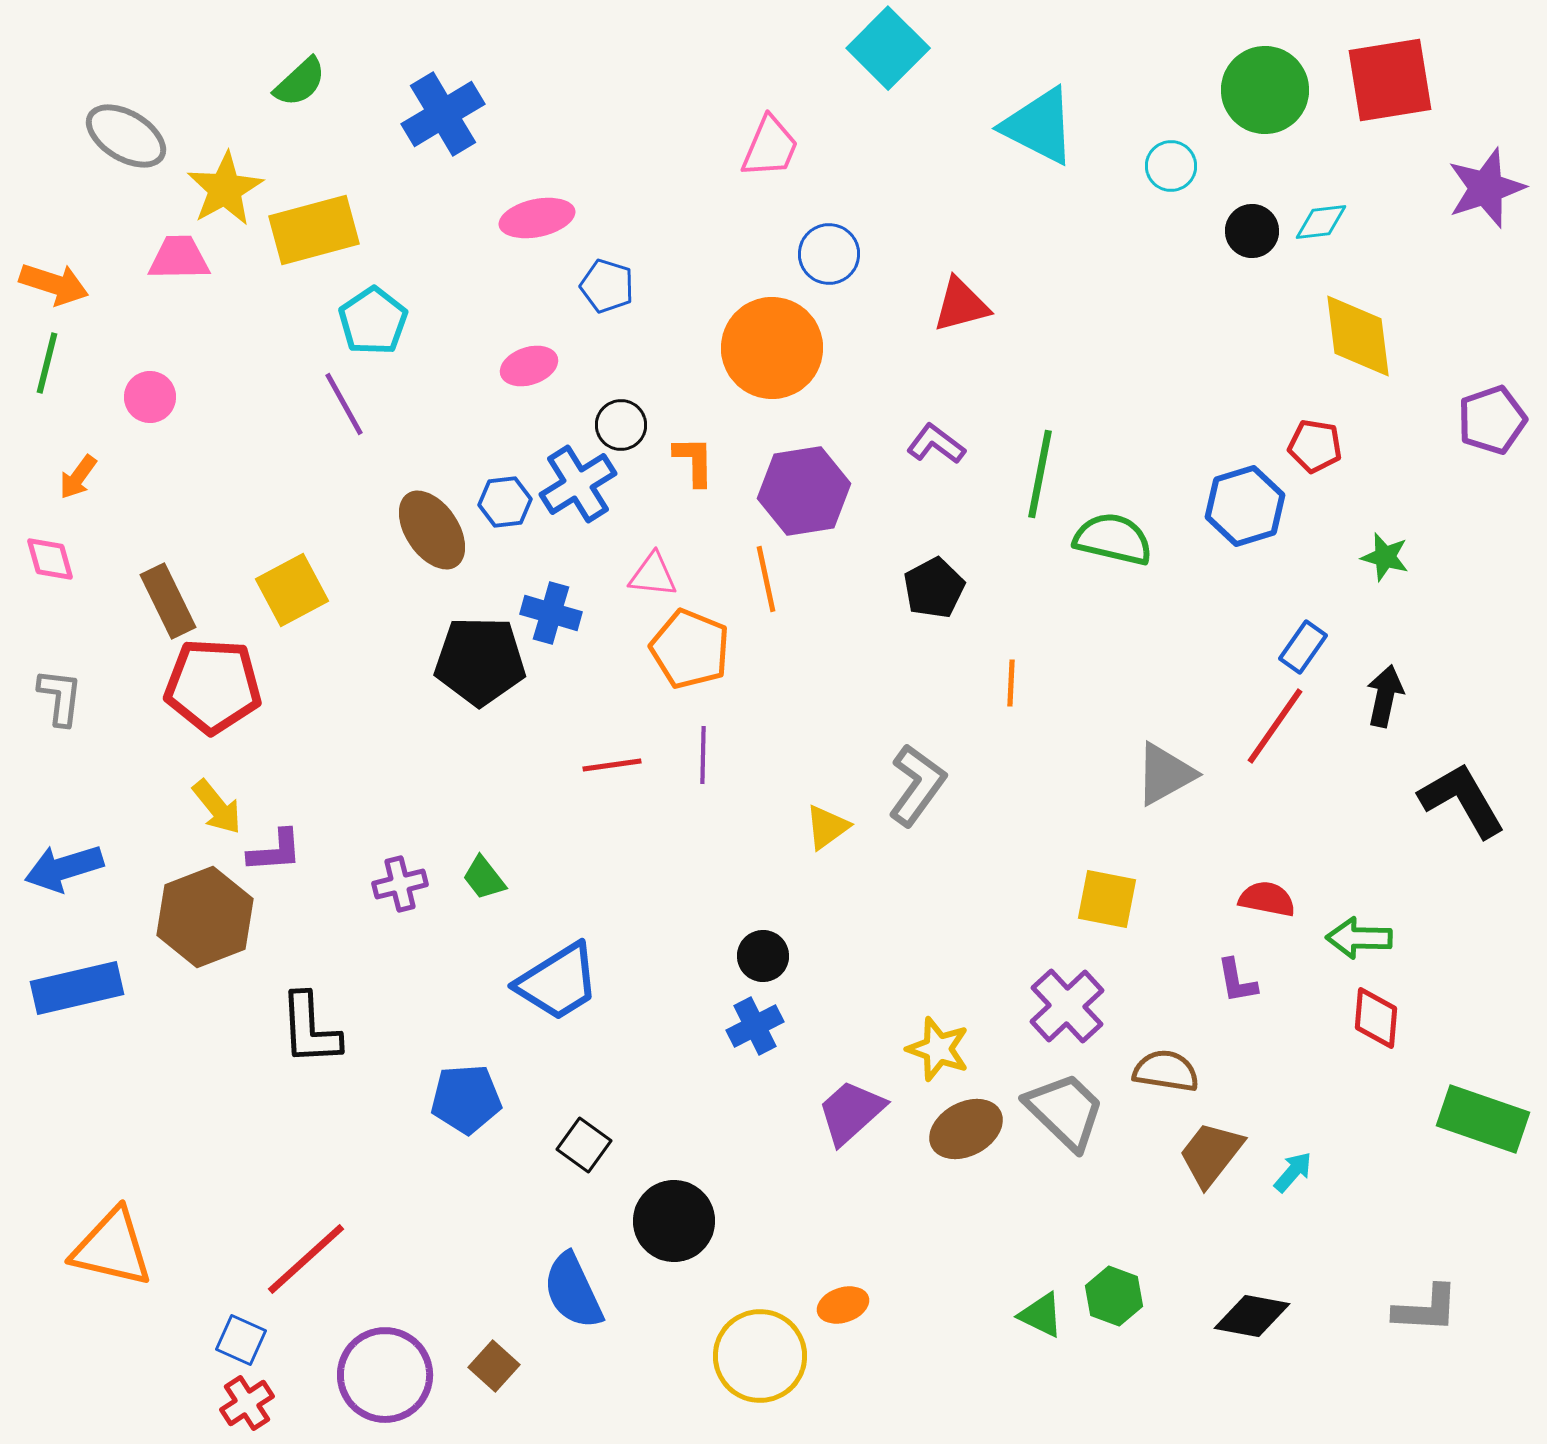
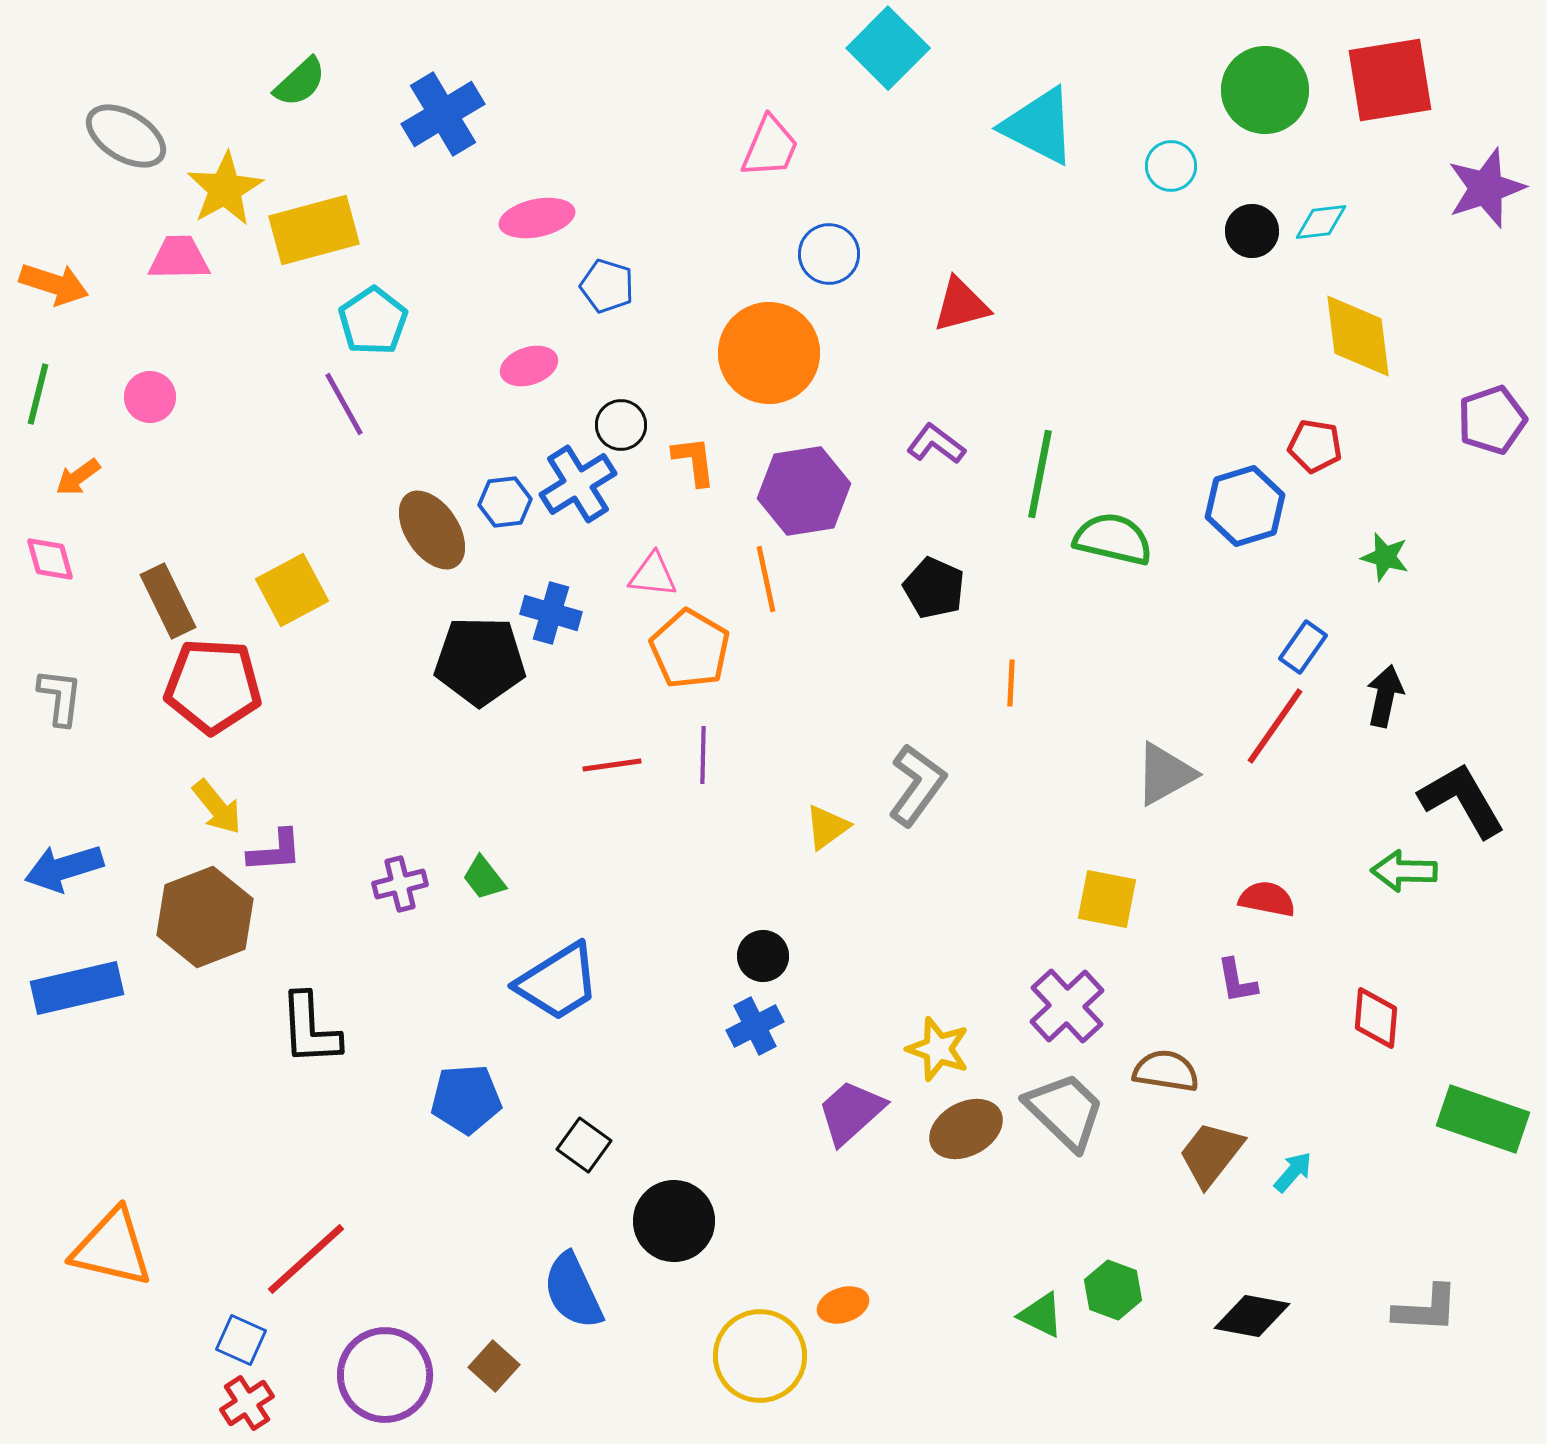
orange circle at (772, 348): moved 3 px left, 5 px down
green line at (47, 363): moved 9 px left, 31 px down
orange L-shape at (694, 461): rotated 6 degrees counterclockwise
orange arrow at (78, 477): rotated 18 degrees clockwise
black pentagon at (934, 588): rotated 20 degrees counterclockwise
orange pentagon at (690, 649): rotated 8 degrees clockwise
green arrow at (1359, 938): moved 45 px right, 67 px up
green hexagon at (1114, 1296): moved 1 px left, 6 px up
